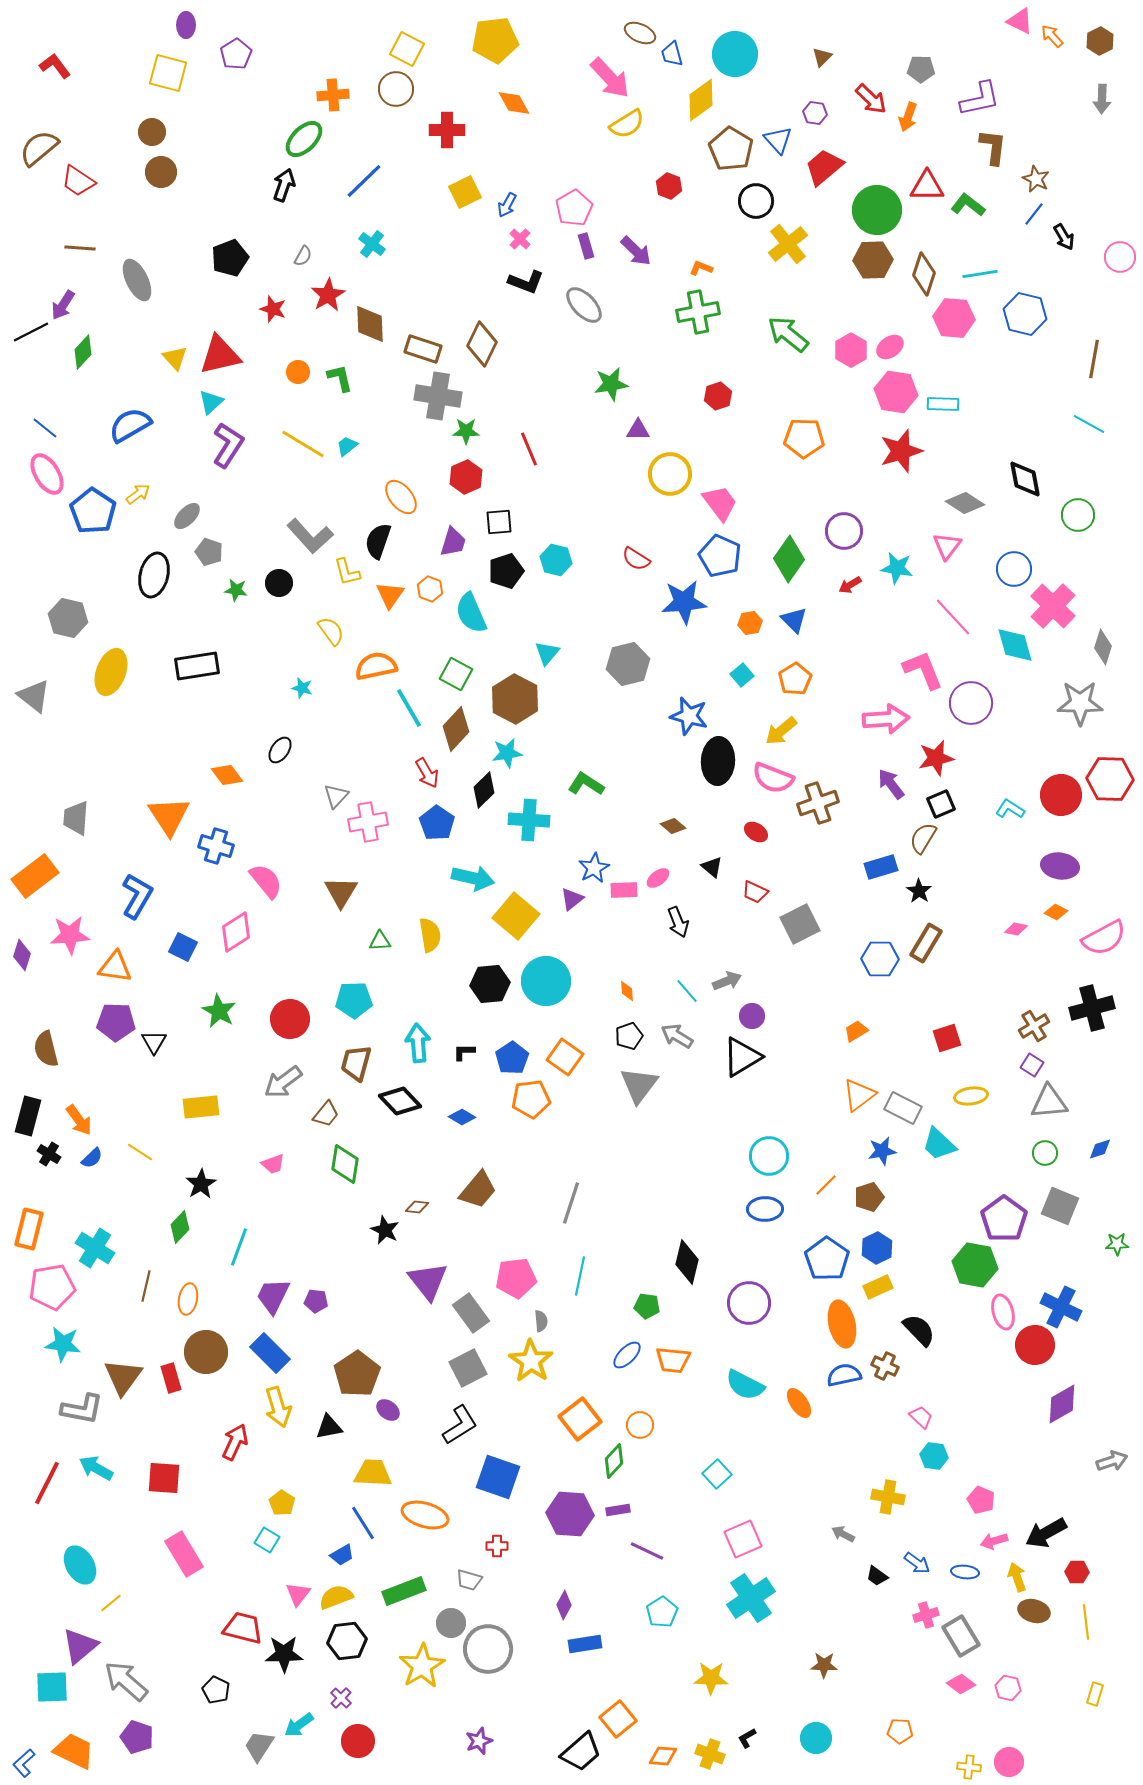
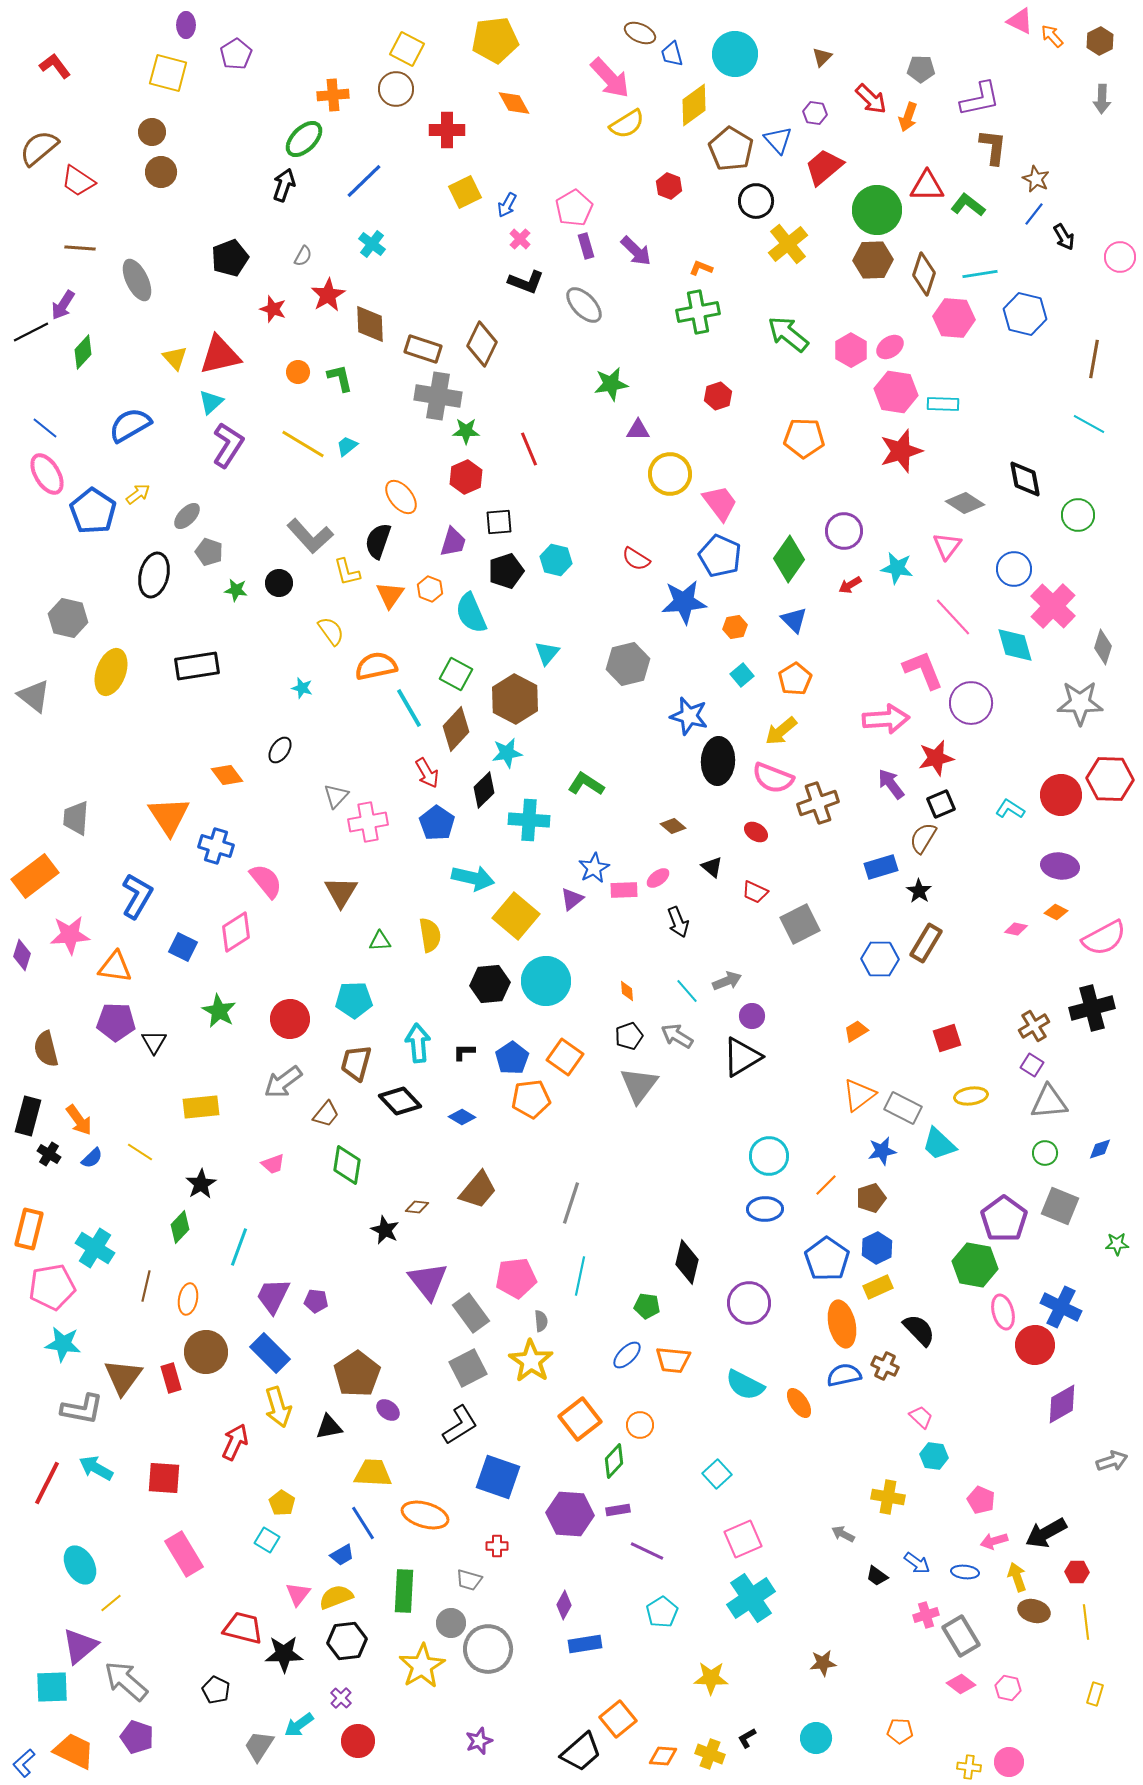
yellow diamond at (701, 100): moved 7 px left, 5 px down
orange hexagon at (750, 623): moved 15 px left, 4 px down
green diamond at (345, 1164): moved 2 px right, 1 px down
brown pentagon at (869, 1197): moved 2 px right, 1 px down
green rectangle at (404, 1591): rotated 66 degrees counterclockwise
brown star at (824, 1665): moved 1 px left, 2 px up; rotated 8 degrees counterclockwise
